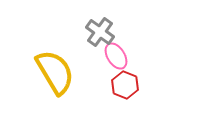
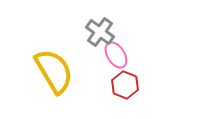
pink ellipse: moved 1 px up
yellow semicircle: moved 1 px left, 1 px up
